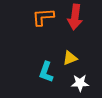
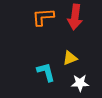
cyan L-shape: rotated 145 degrees clockwise
